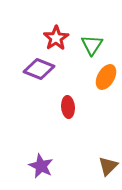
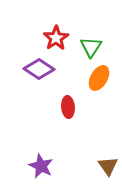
green triangle: moved 1 px left, 2 px down
purple diamond: rotated 12 degrees clockwise
orange ellipse: moved 7 px left, 1 px down
brown triangle: rotated 20 degrees counterclockwise
